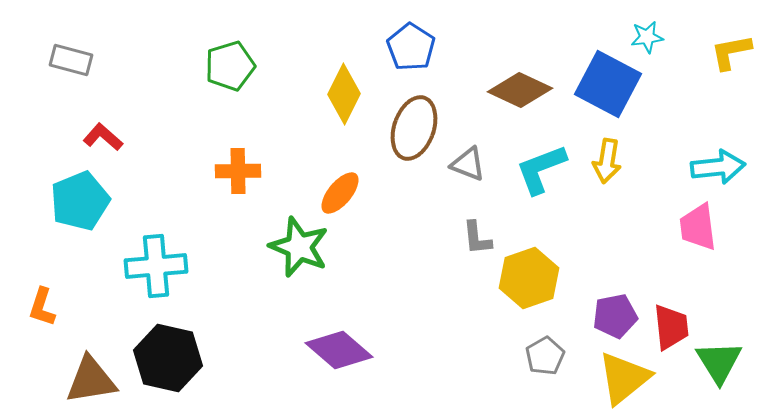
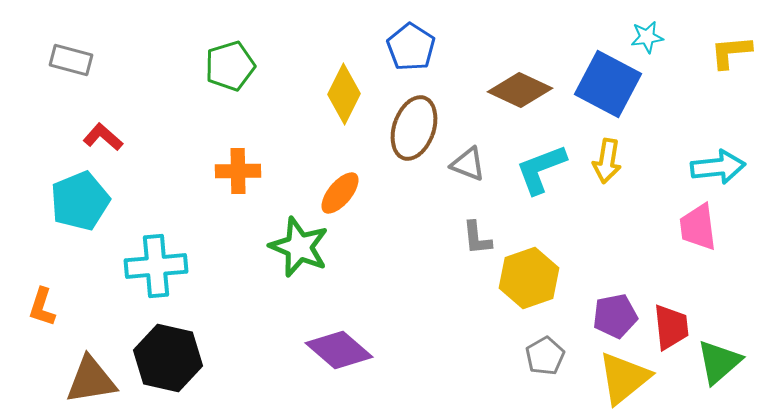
yellow L-shape: rotated 6 degrees clockwise
green triangle: rotated 21 degrees clockwise
